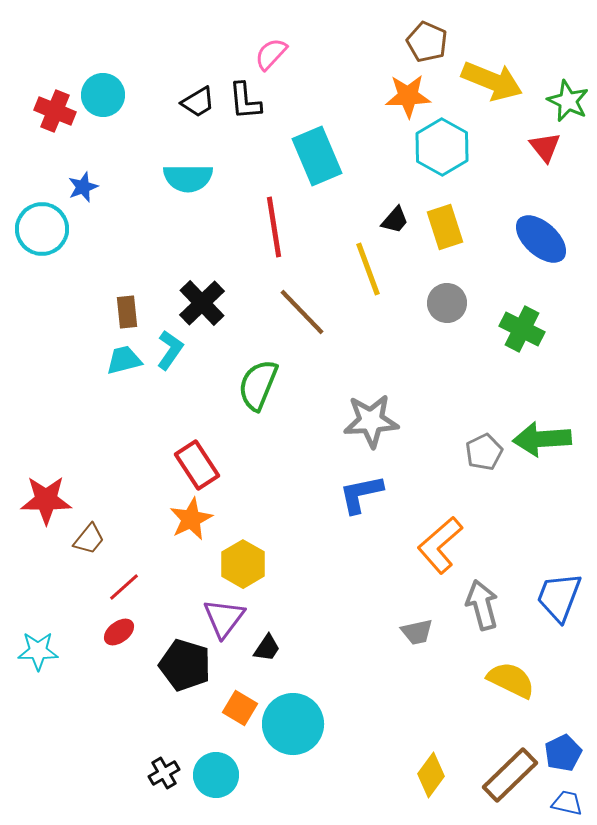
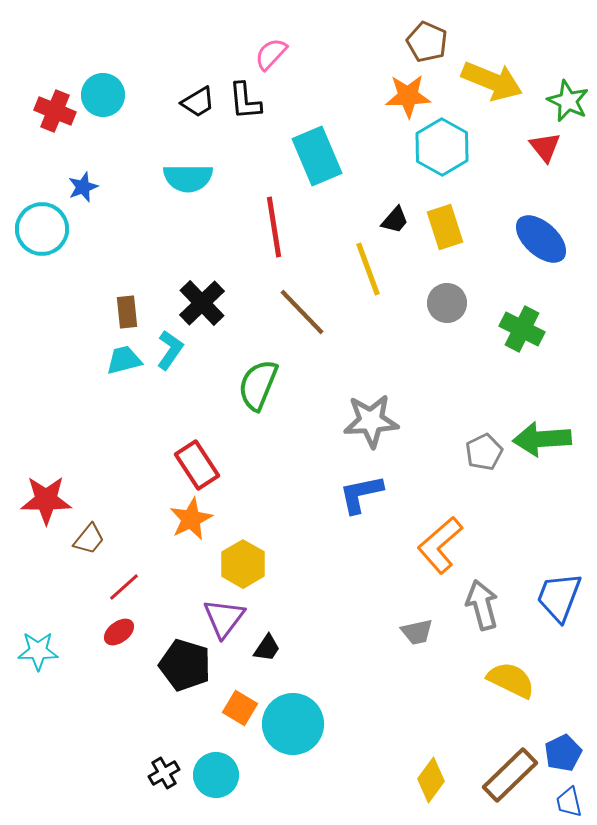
yellow diamond at (431, 775): moved 5 px down
blue trapezoid at (567, 803): moved 2 px right, 1 px up; rotated 116 degrees counterclockwise
